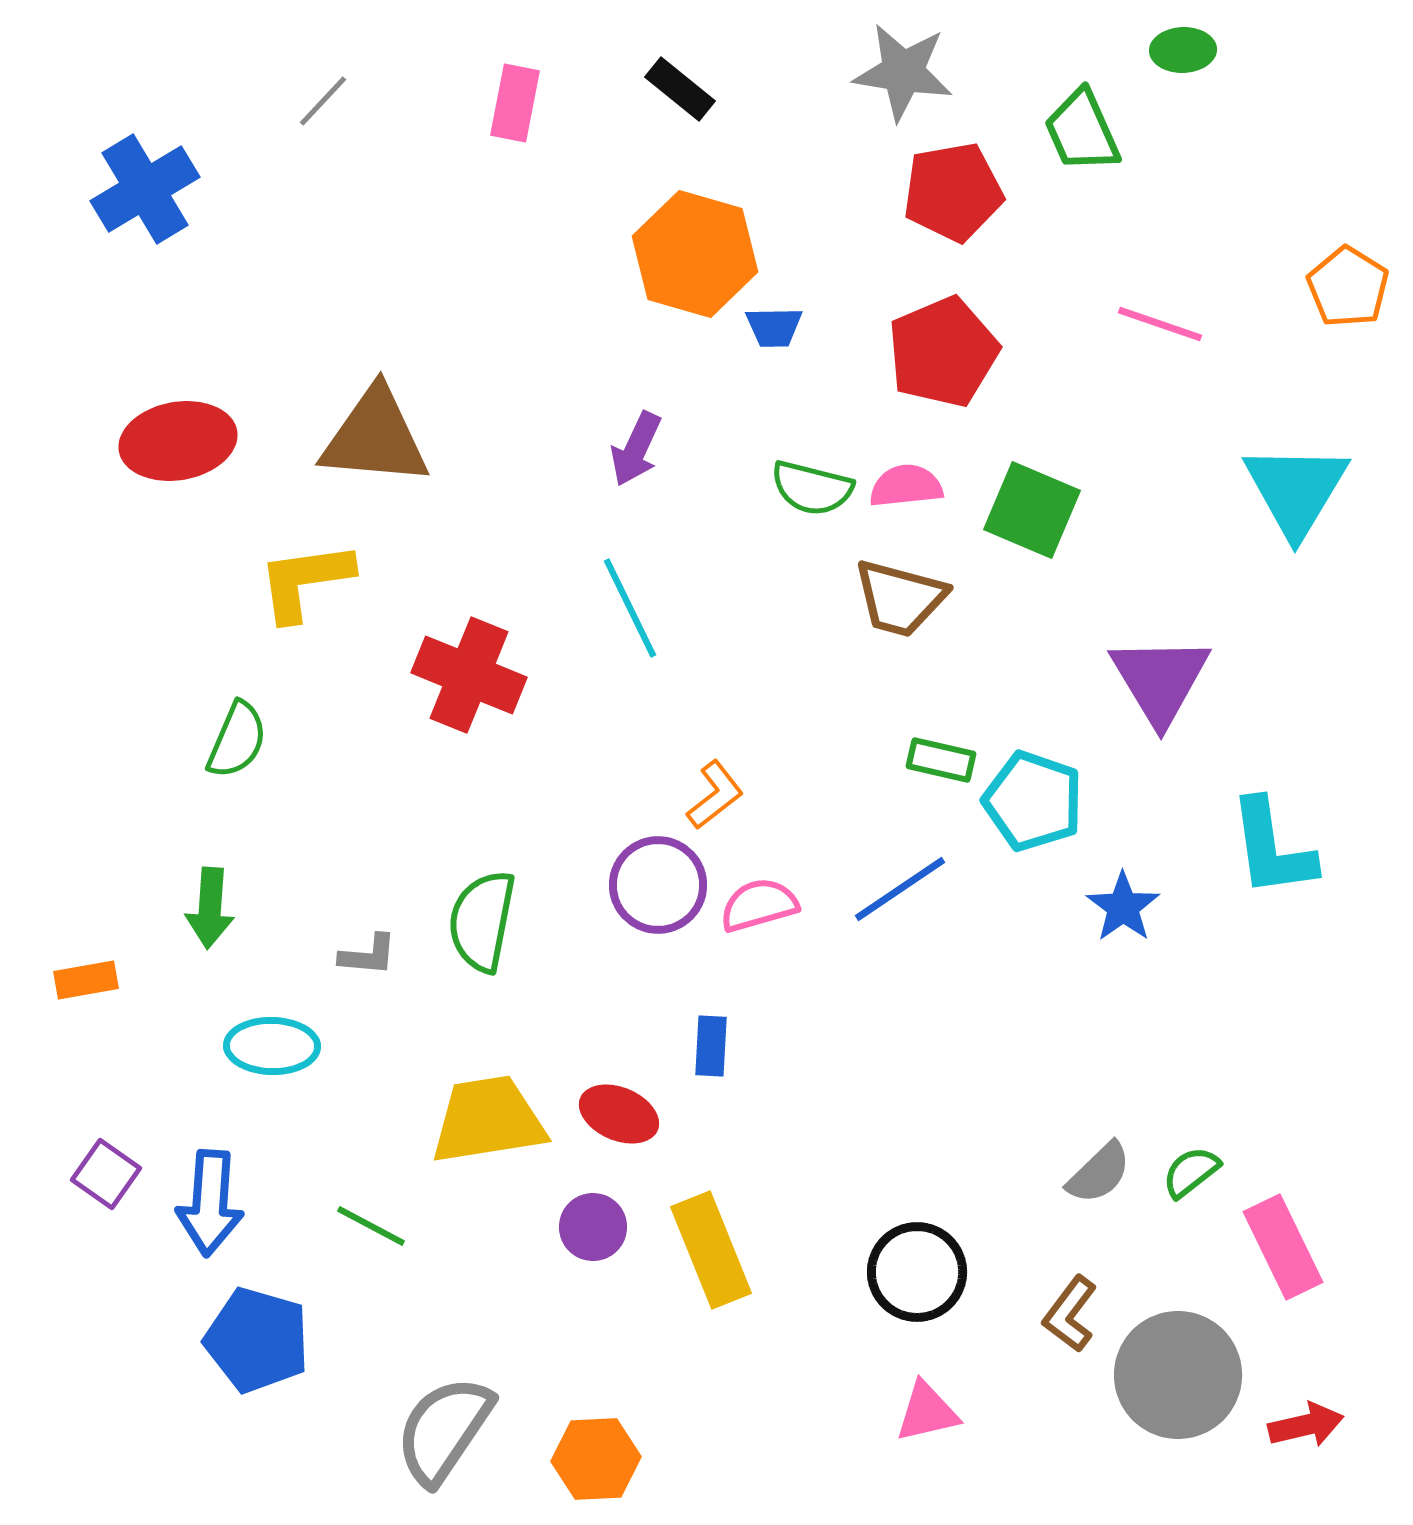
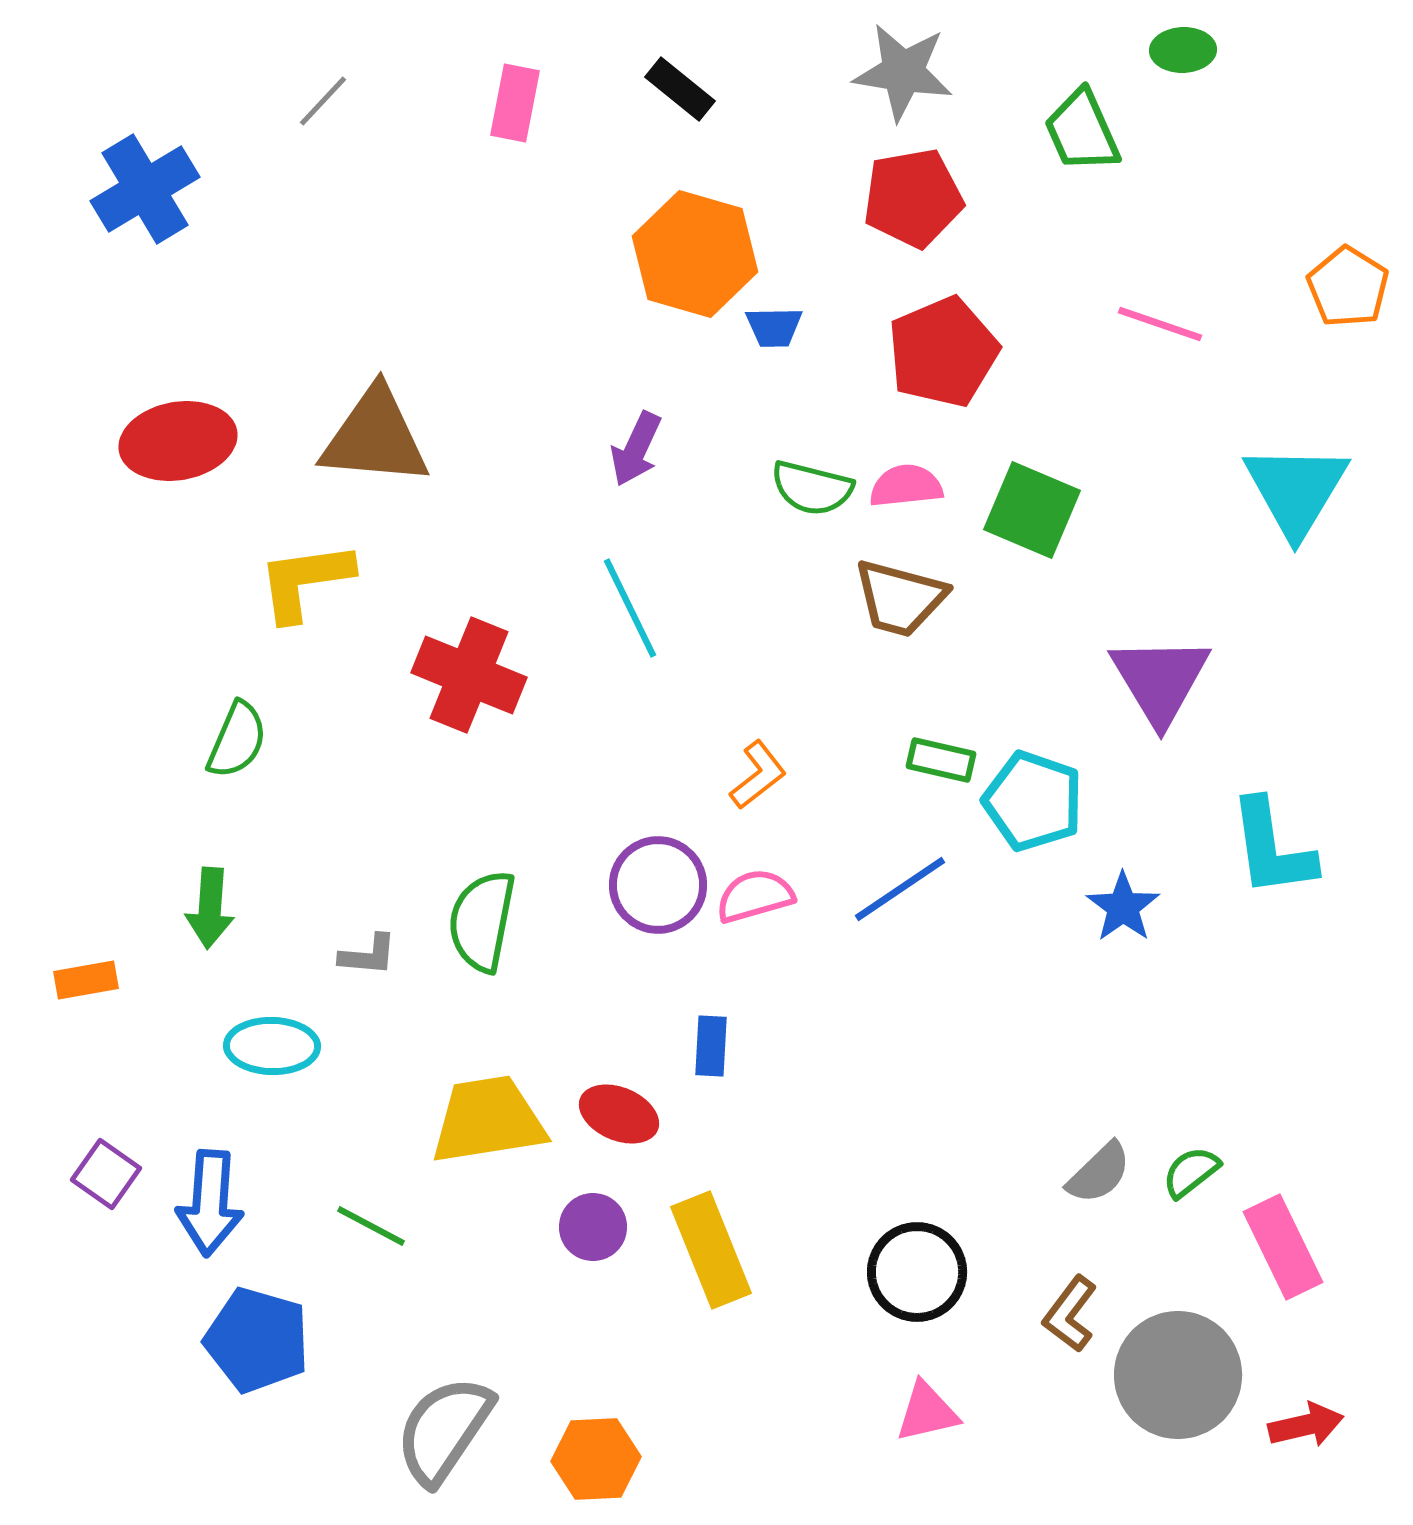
red pentagon at (953, 192): moved 40 px left, 6 px down
orange L-shape at (715, 795): moved 43 px right, 20 px up
pink semicircle at (759, 905): moved 4 px left, 9 px up
